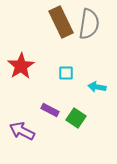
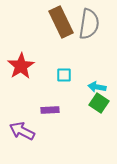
cyan square: moved 2 px left, 2 px down
purple rectangle: rotated 30 degrees counterclockwise
green square: moved 23 px right, 15 px up
